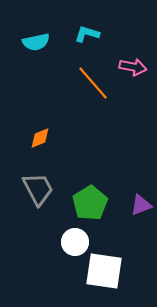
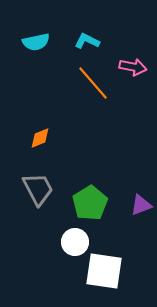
cyan L-shape: moved 7 px down; rotated 10 degrees clockwise
